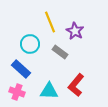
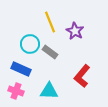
gray rectangle: moved 10 px left
blue rectangle: rotated 18 degrees counterclockwise
red L-shape: moved 6 px right, 9 px up
pink cross: moved 1 px left, 1 px up
